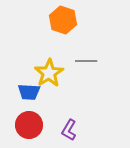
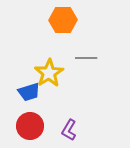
orange hexagon: rotated 20 degrees counterclockwise
gray line: moved 3 px up
blue trapezoid: rotated 20 degrees counterclockwise
red circle: moved 1 px right, 1 px down
